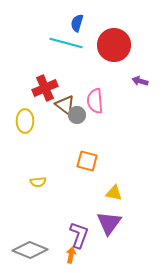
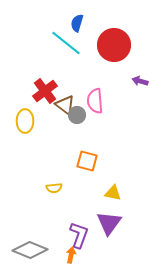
cyan line: rotated 24 degrees clockwise
red cross: moved 3 px down; rotated 15 degrees counterclockwise
yellow semicircle: moved 16 px right, 6 px down
yellow triangle: moved 1 px left
